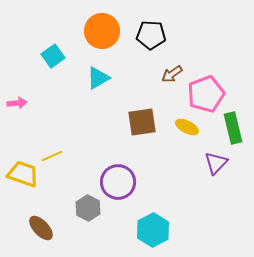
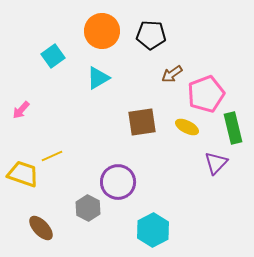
pink arrow: moved 4 px right, 7 px down; rotated 138 degrees clockwise
